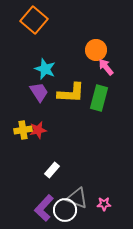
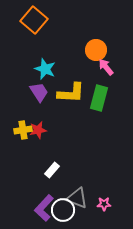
white circle: moved 2 px left
